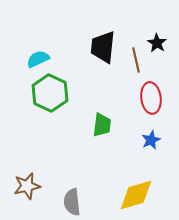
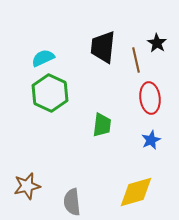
cyan semicircle: moved 5 px right, 1 px up
red ellipse: moved 1 px left
yellow diamond: moved 3 px up
